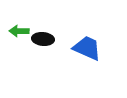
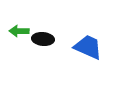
blue trapezoid: moved 1 px right, 1 px up
